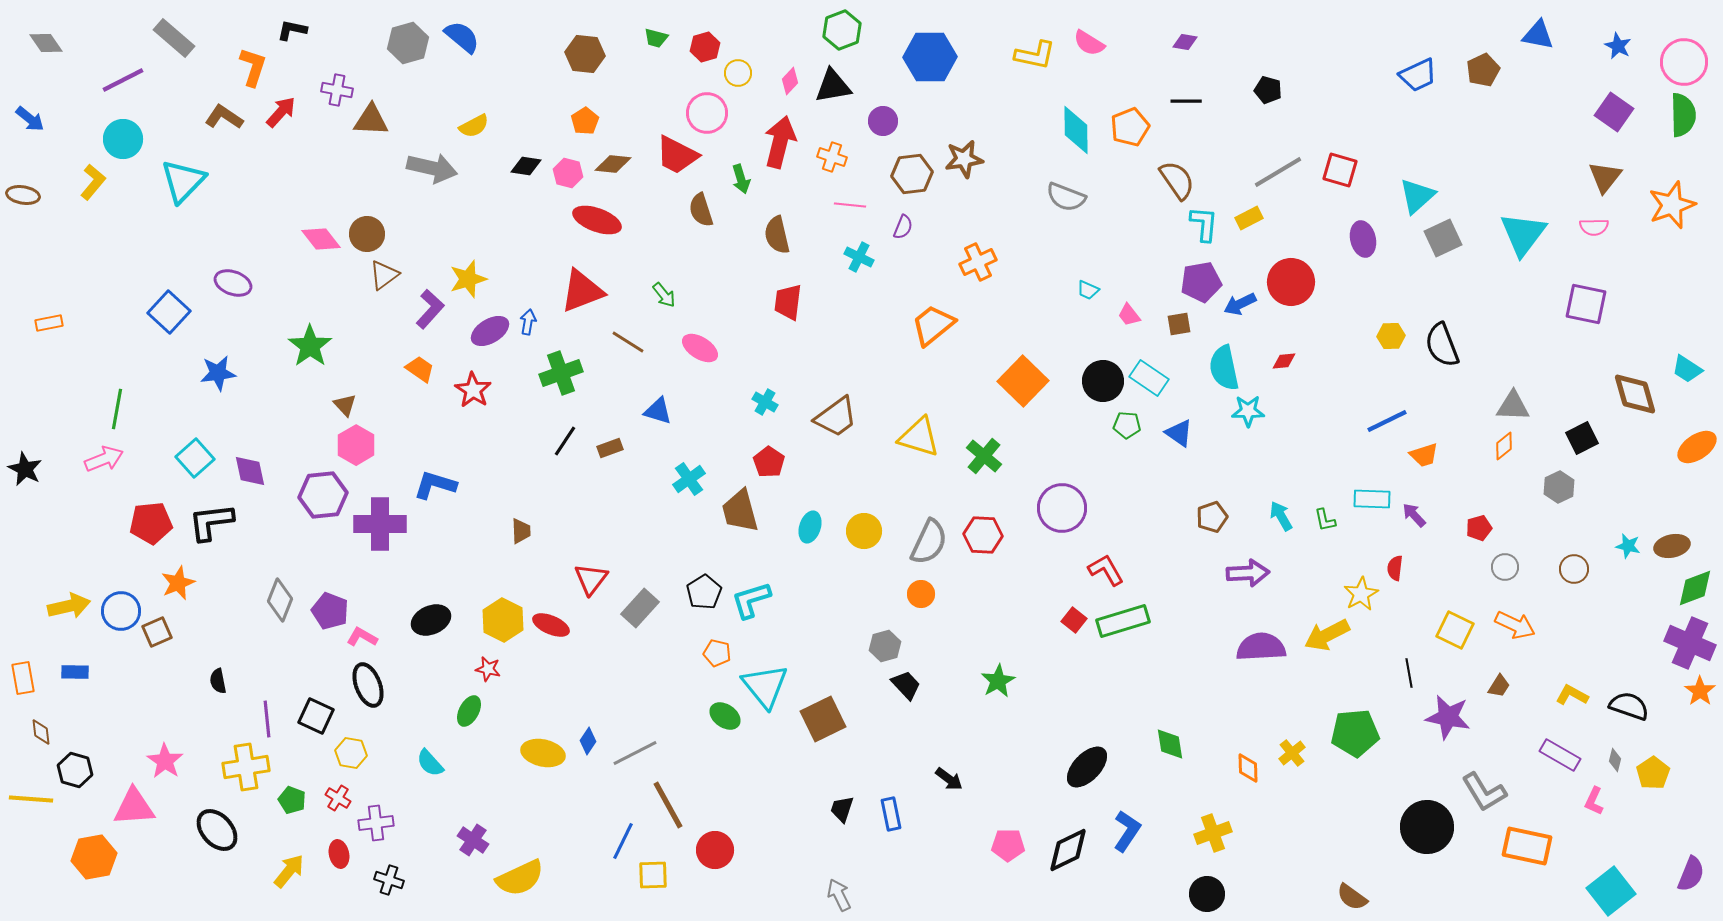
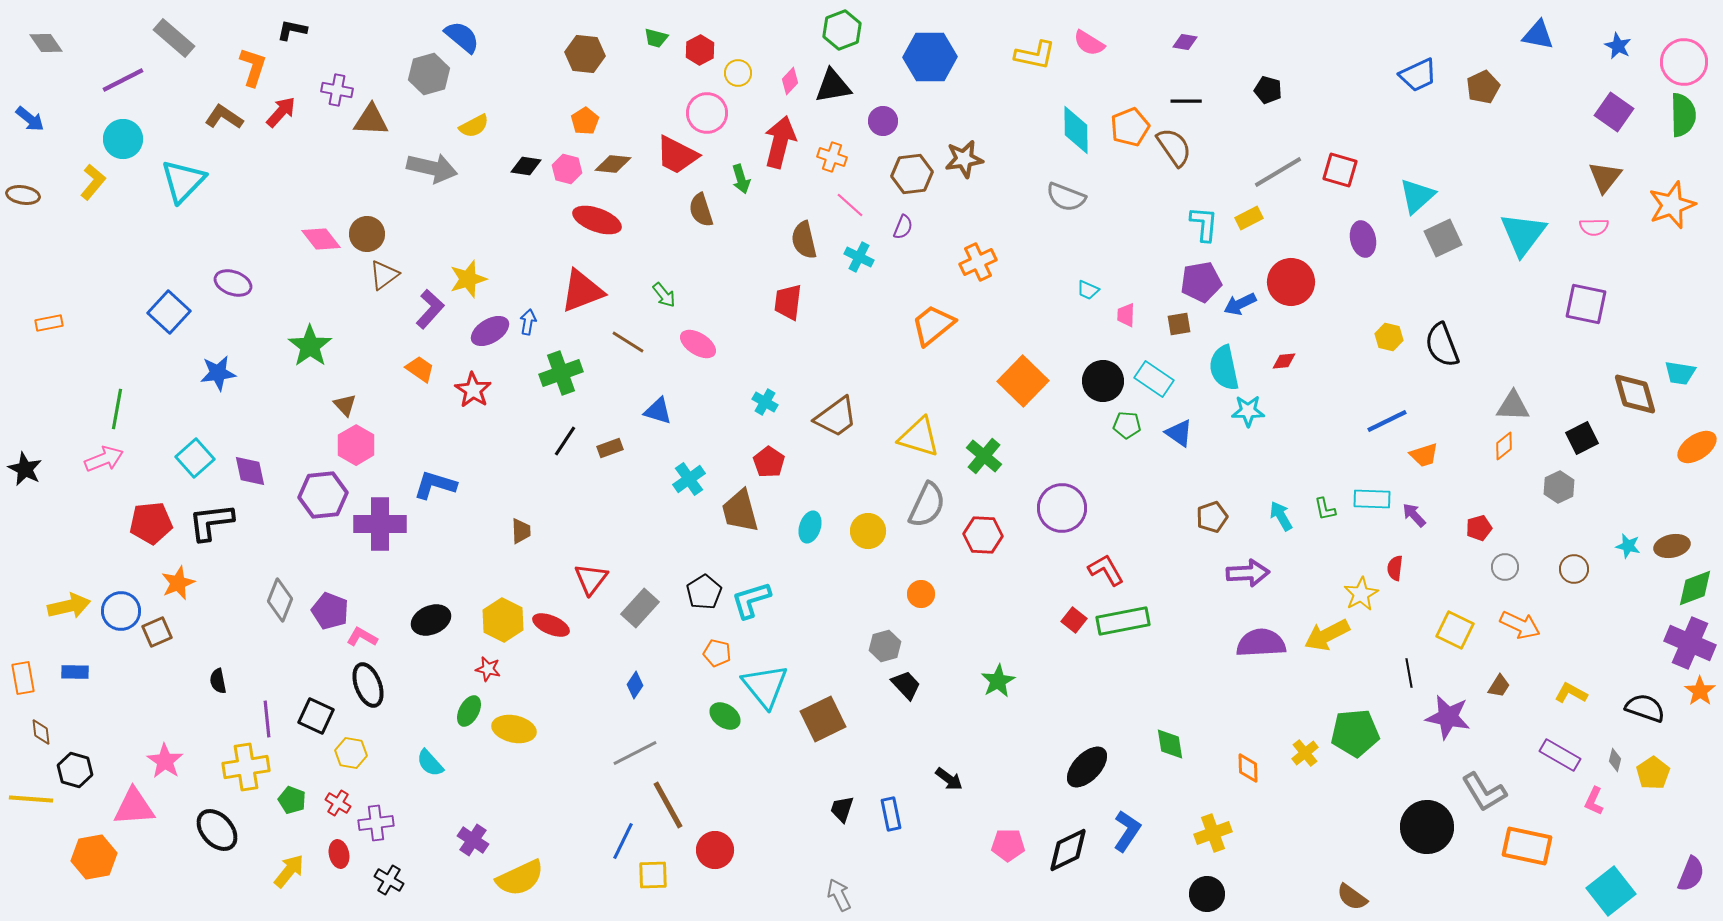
gray hexagon at (408, 43): moved 21 px right, 31 px down
red hexagon at (705, 47): moved 5 px left, 3 px down; rotated 12 degrees counterclockwise
brown pentagon at (1483, 70): moved 17 px down
pink hexagon at (568, 173): moved 1 px left, 4 px up
brown semicircle at (1177, 180): moved 3 px left, 33 px up
pink line at (850, 205): rotated 36 degrees clockwise
brown semicircle at (777, 235): moved 27 px right, 5 px down
pink trapezoid at (1129, 315): moved 3 px left; rotated 40 degrees clockwise
yellow hexagon at (1391, 336): moved 2 px left, 1 px down; rotated 16 degrees clockwise
pink ellipse at (700, 348): moved 2 px left, 4 px up
cyan trapezoid at (1687, 369): moved 7 px left, 4 px down; rotated 24 degrees counterclockwise
cyan rectangle at (1149, 378): moved 5 px right, 1 px down
green L-shape at (1325, 520): moved 11 px up
yellow circle at (864, 531): moved 4 px right
gray semicircle at (929, 542): moved 2 px left, 37 px up
green rectangle at (1123, 621): rotated 6 degrees clockwise
orange arrow at (1515, 625): moved 5 px right
purple semicircle at (1261, 647): moved 4 px up
yellow L-shape at (1572, 695): moved 1 px left, 2 px up
black semicircle at (1629, 706): moved 16 px right, 2 px down
blue diamond at (588, 741): moved 47 px right, 56 px up
yellow ellipse at (543, 753): moved 29 px left, 24 px up
yellow cross at (1292, 753): moved 13 px right
red cross at (338, 798): moved 5 px down
black cross at (389, 880): rotated 12 degrees clockwise
